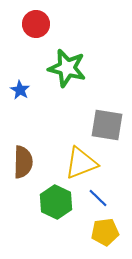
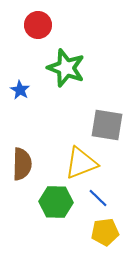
red circle: moved 2 px right, 1 px down
green star: moved 1 px left; rotated 6 degrees clockwise
brown semicircle: moved 1 px left, 2 px down
green hexagon: rotated 24 degrees counterclockwise
